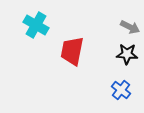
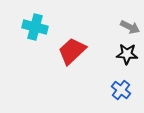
cyan cross: moved 1 px left, 2 px down; rotated 15 degrees counterclockwise
red trapezoid: rotated 36 degrees clockwise
